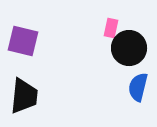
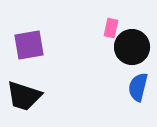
purple square: moved 6 px right, 4 px down; rotated 24 degrees counterclockwise
black circle: moved 3 px right, 1 px up
black trapezoid: rotated 102 degrees clockwise
